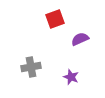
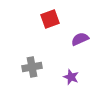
red square: moved 5 px left
gray cross: moved 1 px right
